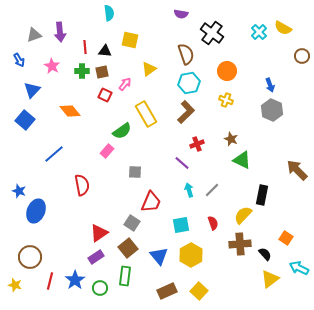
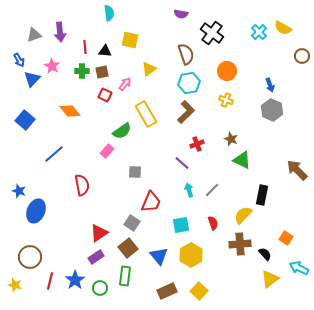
blue triangle at (32, 90): moved 11 px up
